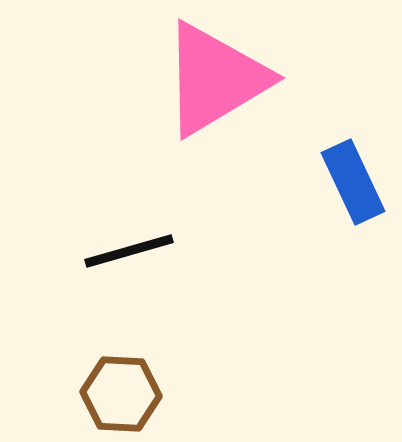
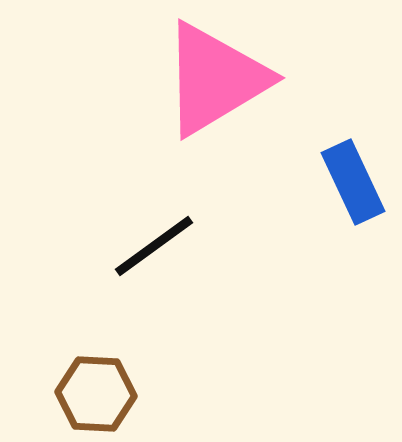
black line: moved 25 px right, 5 px up; rotated 20 degrees counterclockwise
brown hexagon: moved 25 px left
